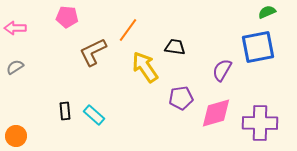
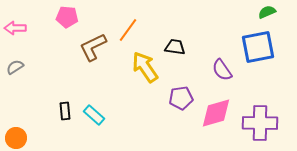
brown L-shape: moved 5 px up
purple semicircle: rotated 65 degrees counterclockwise
orange circle: moved 2 px down
